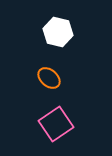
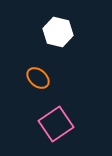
orange ellipse: moved 11 px left
